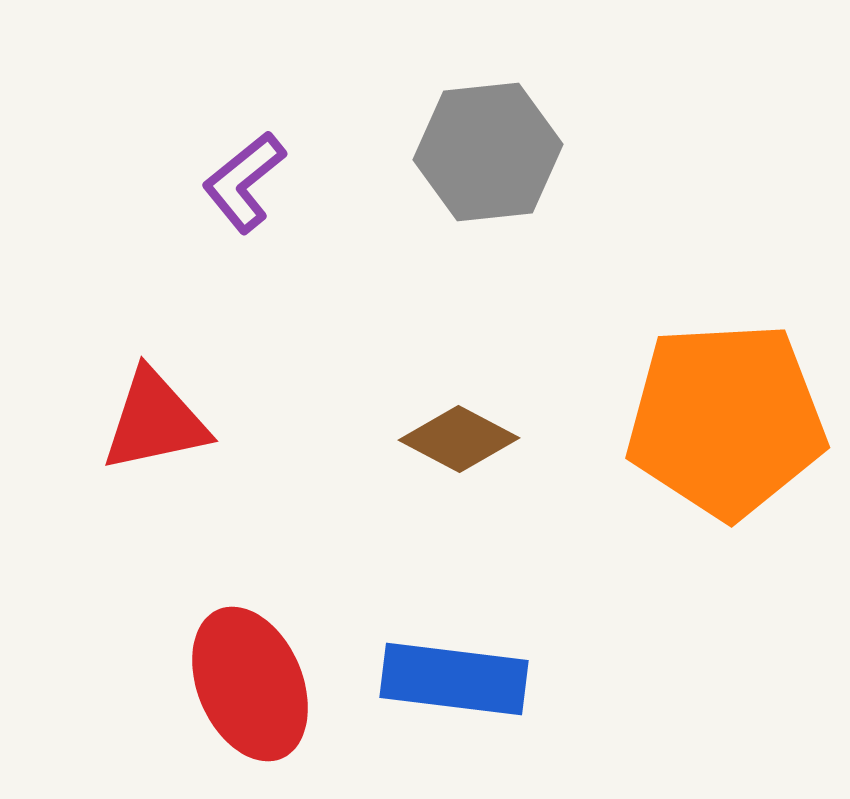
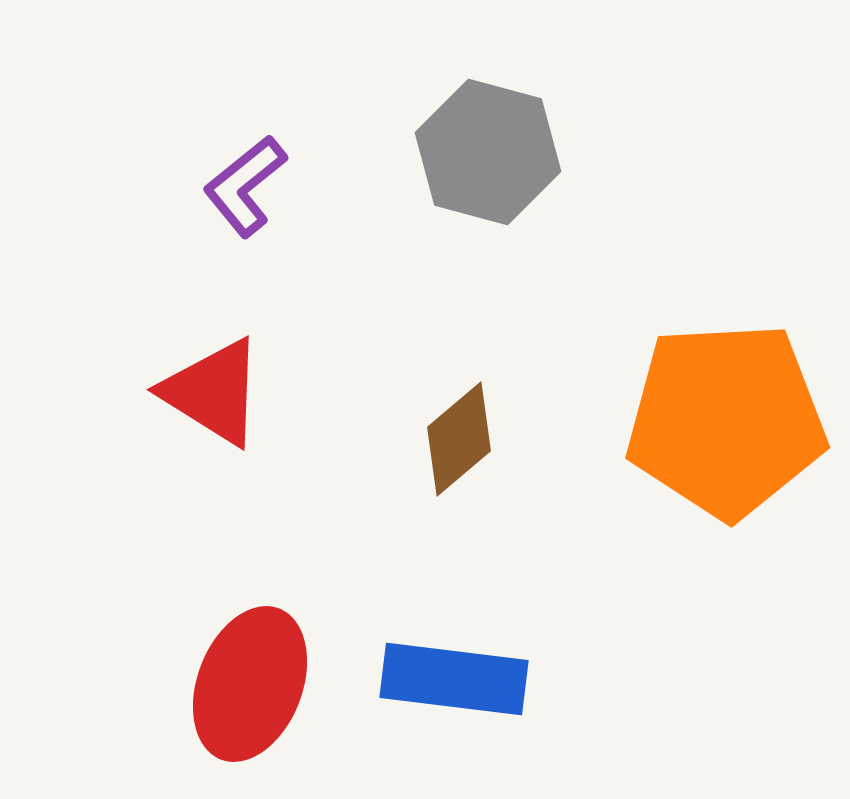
gray hexagon: rotated 21 degrees clockwise
purple L-shape: moved 1 px right, 4 px down
red triangle: moved 58 px right, 29 px up; rotated 44 degrees clockwise
brown diamond: rotated 68 degrees counterclockwise
red ellipse: rotated 44 degrees clockwise
